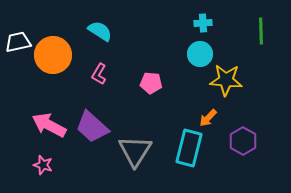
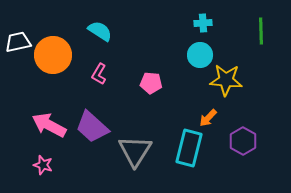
cyan circle: moved 1 px down
